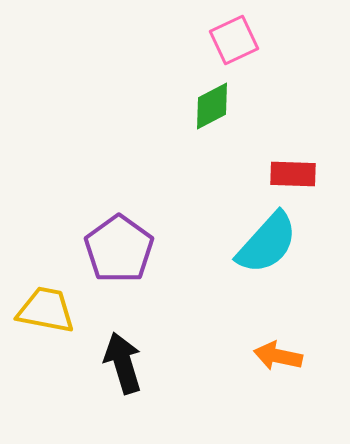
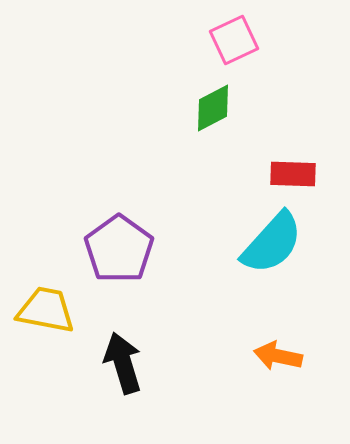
green diamond: moved 1 px right, 2 px down
cyan semicircle: moved 5 px right
